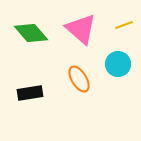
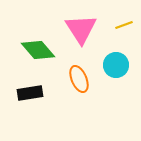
pink triangle: rotated 16 degrees clockwise
green diamond: moved 7 px right, 17 px down
cyan circle: moved 2 px left, 1 px down
orange ellipse: rotated 8 degrees clockwise
